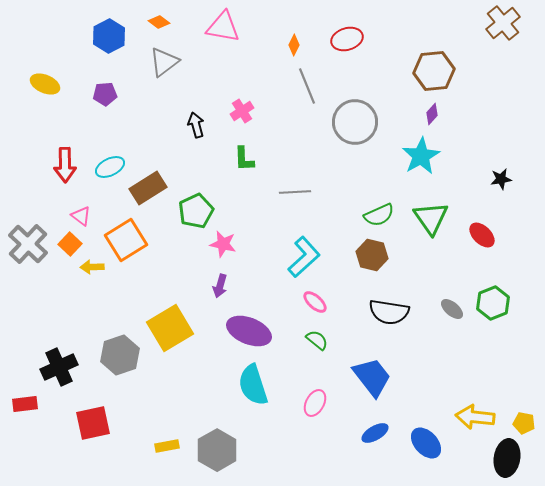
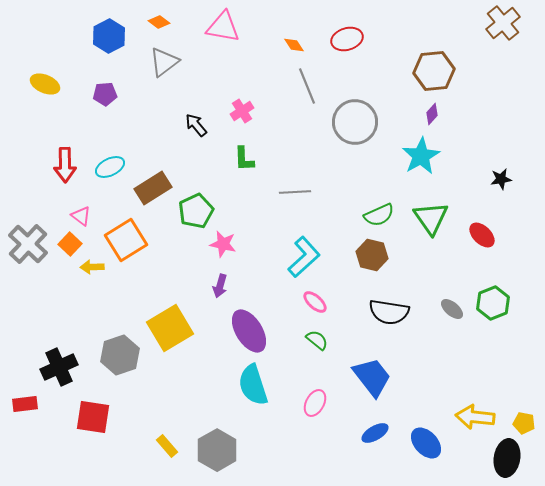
orange diamond at (294, 45): rotated 60 degrees counterclockwise
black arrow at (196, 125): rotated 25 degrees counterclockwise
brown rectangle at (148, 188): moved 5 px right
purple ellipse at (249, 331): rotated 36 degrees clockwise
red square at (93, 423): moved 6 px up; rotated 21 degrees clockwise
yellow rectangle at (167, 446): rotated 60 degrees clockwise
